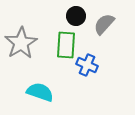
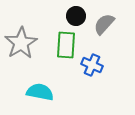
blue cross: moved 5 px right
cyan semicircle: rotated 8 degrees counterclockwise
